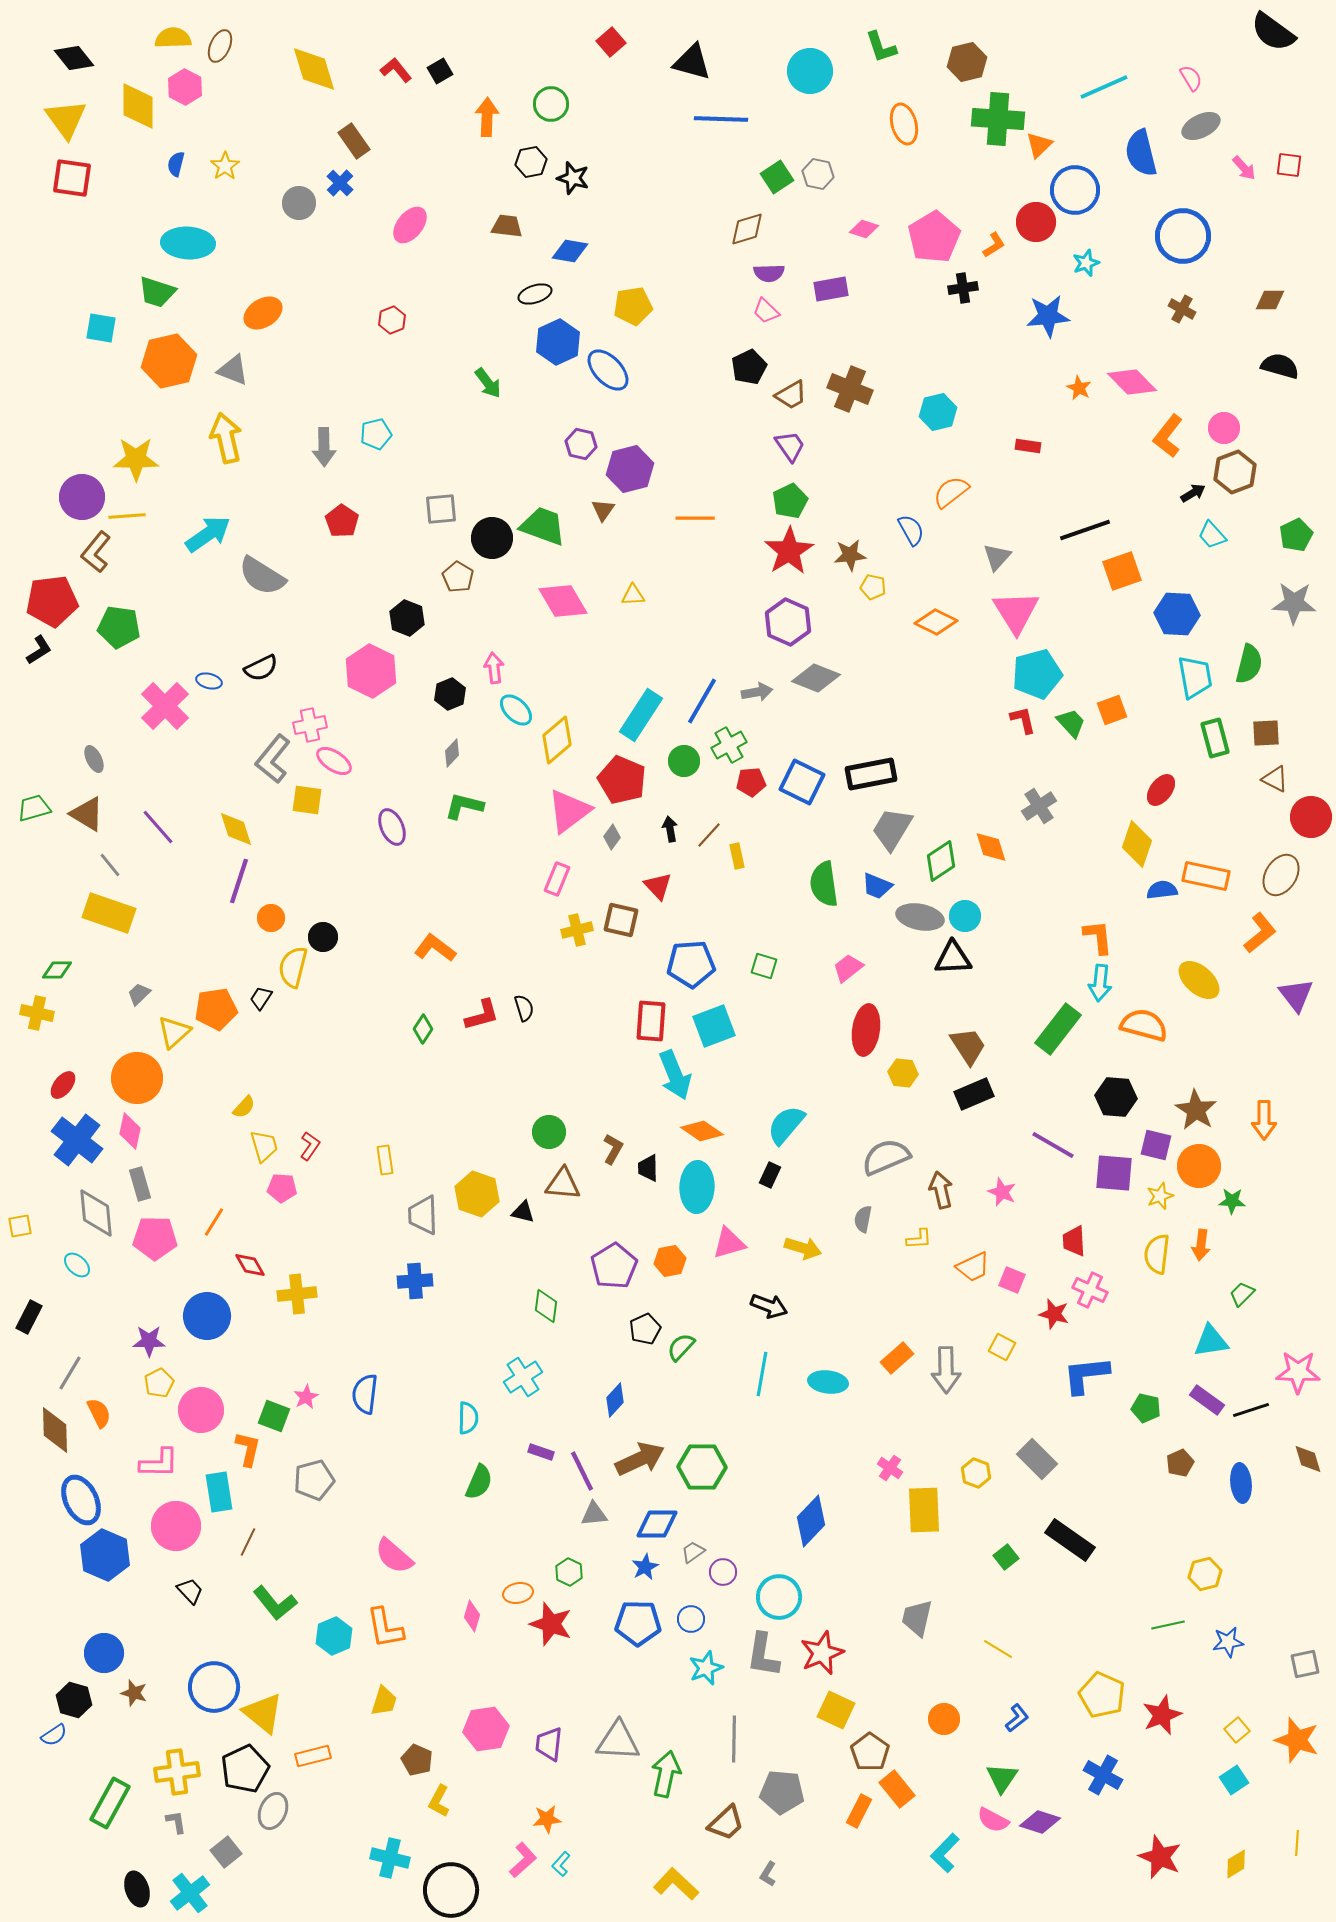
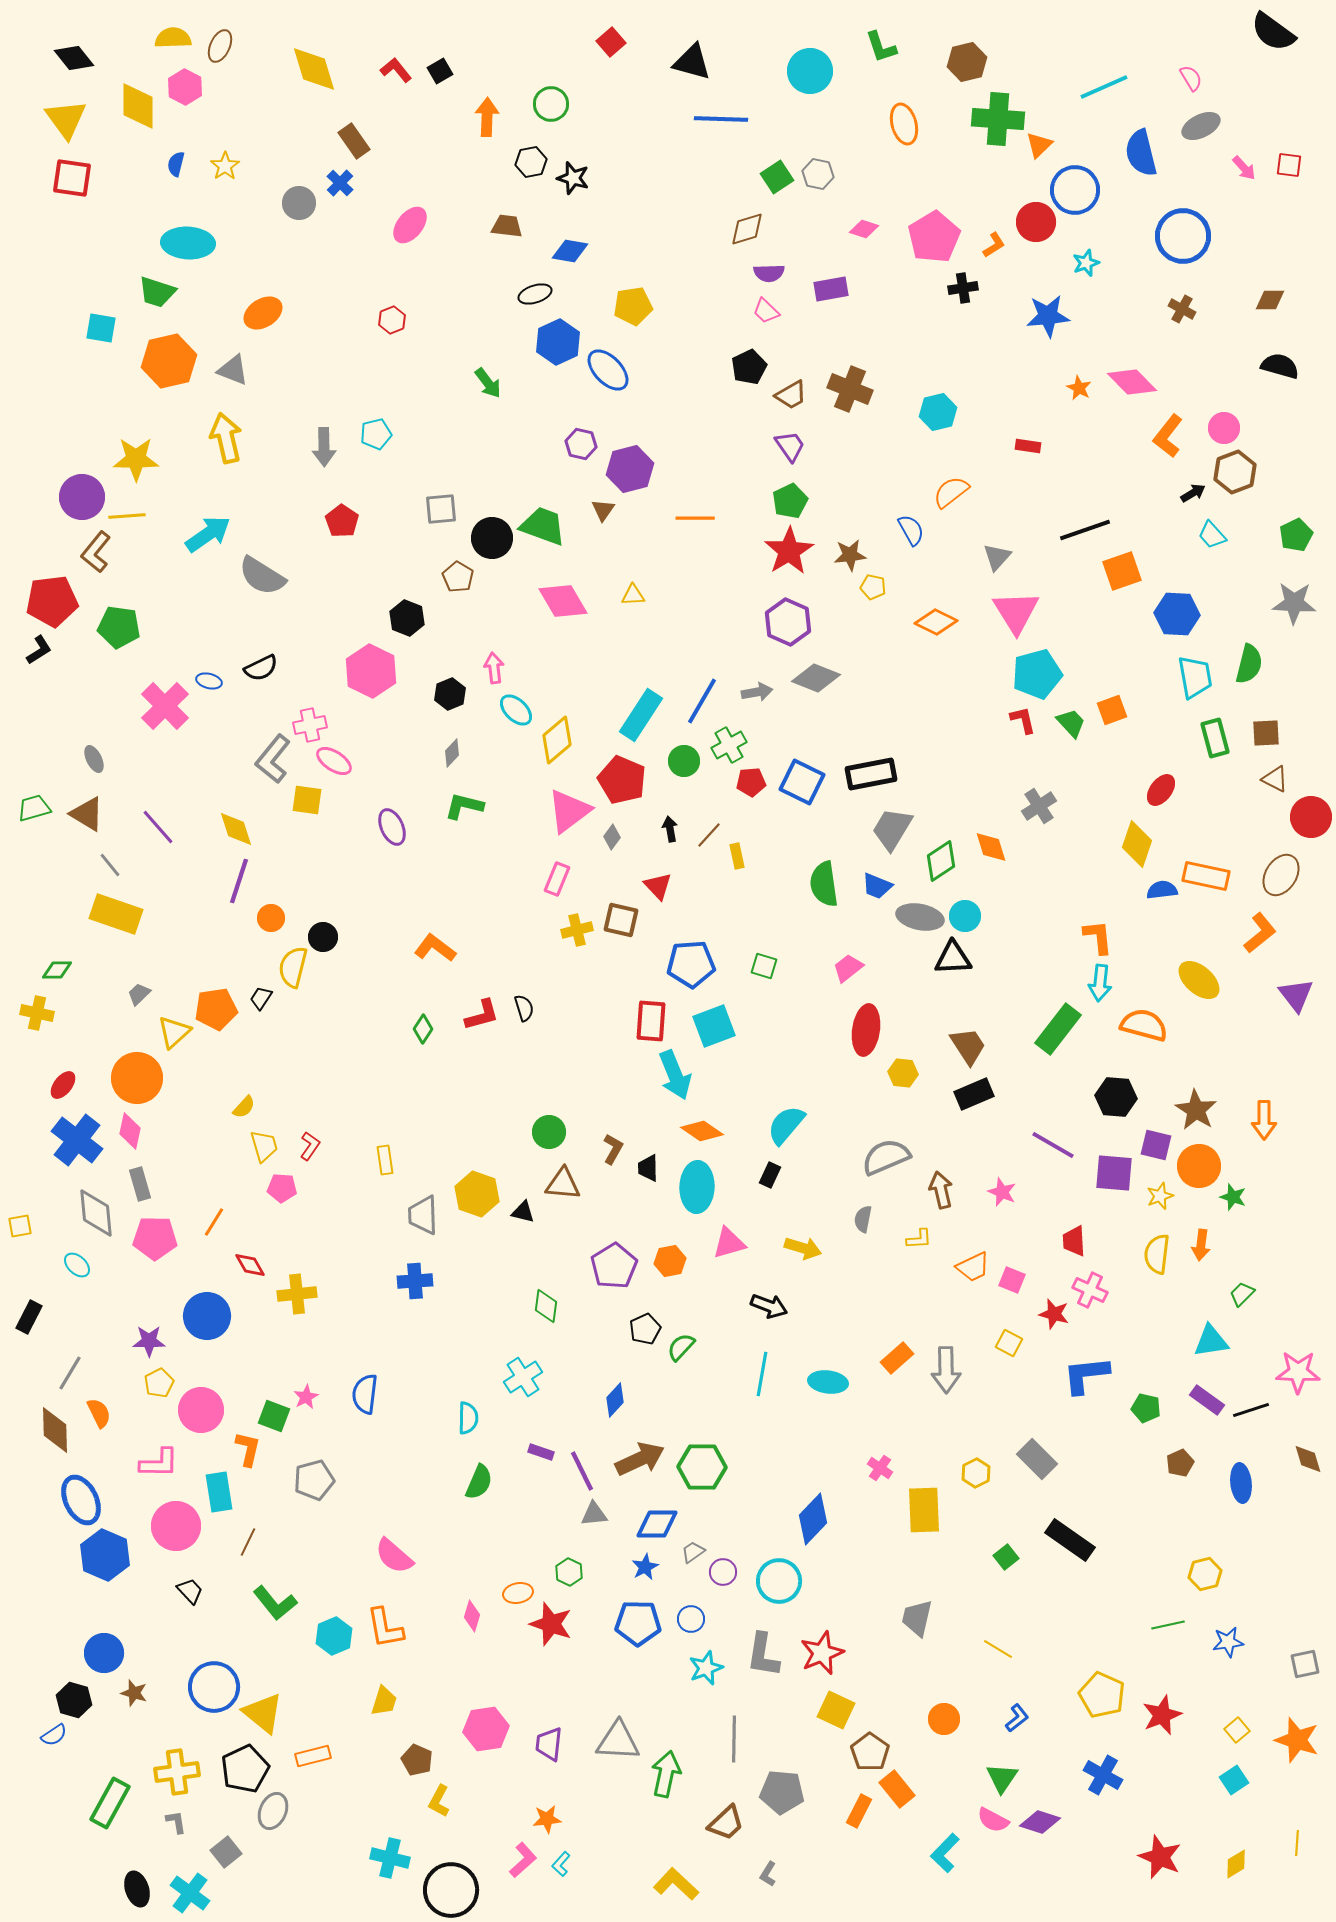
yellow rectangle at (109, 913): moved 7 px right, 1 px down
green star at (1232, 1201): moved 1 px right, 4 px up; rotated 16 degrees clockwise
yellow square at (1002, 1347): moved 7 px right, 4 px up
pink cross at (890, 1468): moved 10 px left
yellow hexagon at (976, 1473): rotated 12 degrees clockwise
blue diamond at (811, 1521): moved 2 px right, 2 px up
cyan circle at (779, 1597): moved 16 px up
cyan cross at (190, 1893): rotated 15 degrees counterclockwise
